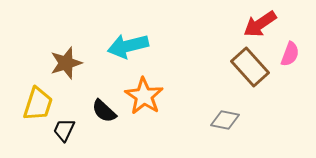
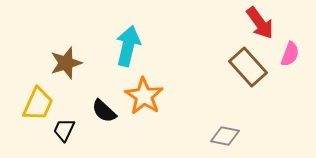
red arrow: moved 1 px up; rotated 92 degrees counterclockwise
cyan arrow: rotated 117 degrees clockwise
brown rectangle: moved 2 px left
yellow trapezoid: rotated 6 degrees clockwise
gray diamond: moved 16 px down
